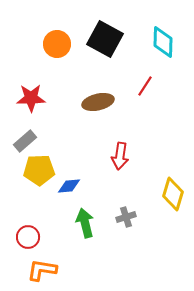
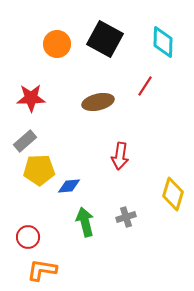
green arrow: moved 1 px up
